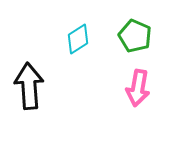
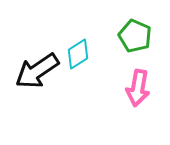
cyan diamond: moved 15 px down
black arrow: moved 8 px right, 15 px up; rotated 120 degrees counterclockwise
